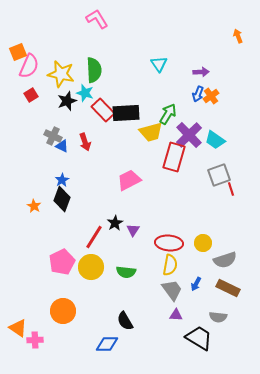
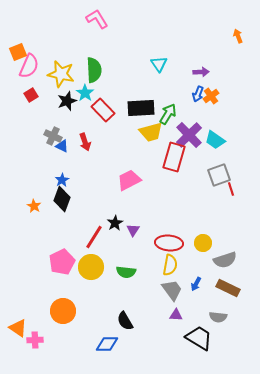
cyan star at (85, 93): rotated 18 degrees clockwise
black rectangle at (126, 113): moved 15 px right, 5 px up
